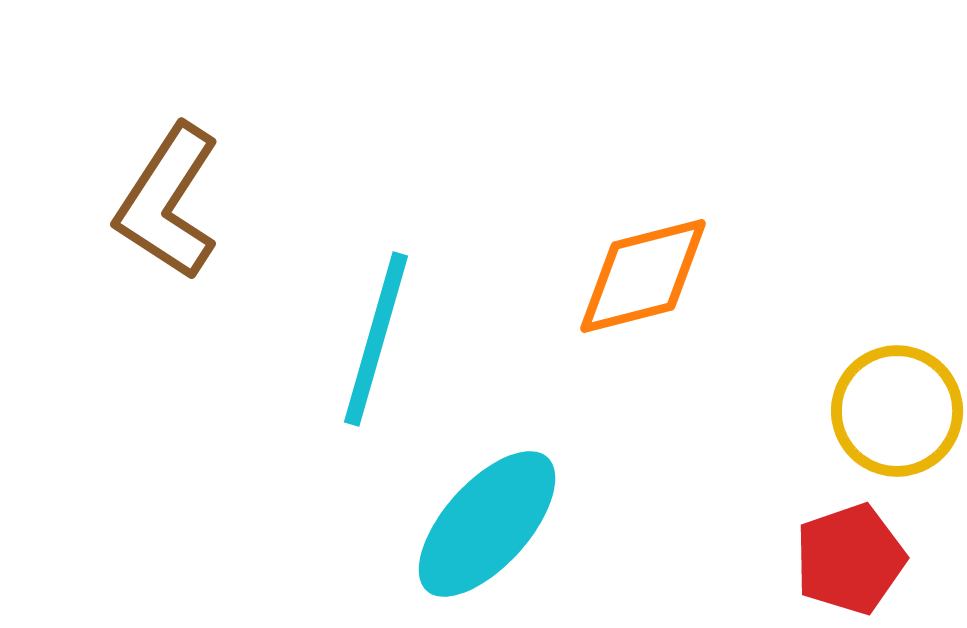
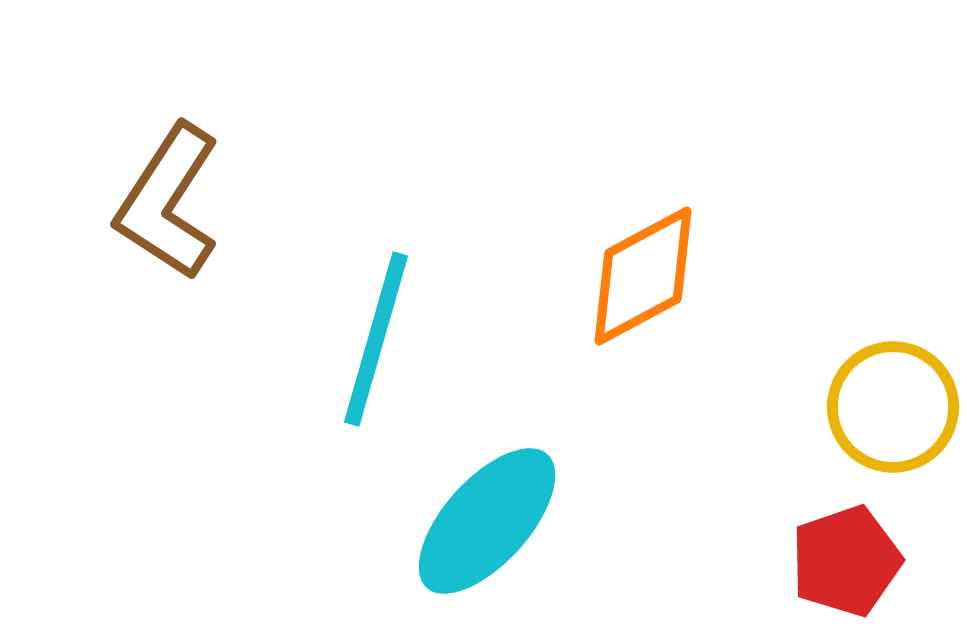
orange diamond: rotated 14 degrees counterclockwise
yellow circle: moved 4 px left, 4 px up
cyan ellipse: moved 3 px up
red pentagon: moved 4 px left, 2 px down
